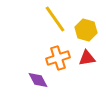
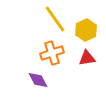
yellow hexagon: rotated 20 degrees clockwise
orange cross: moved 6 px left, 5 px up
